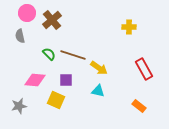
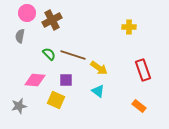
brown cross: rotated 12 degrees clockwise
gray semicircle: rotated 24 degrees clockwise
red rectangle: moved 1 px left, 1 px down; rotated 10 degrees clockwise
cyan triangle: rotated 24 degrees clockwise
